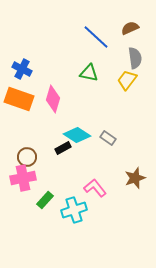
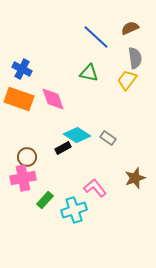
pink diamond: rotated 36 degrees counterclockwise
